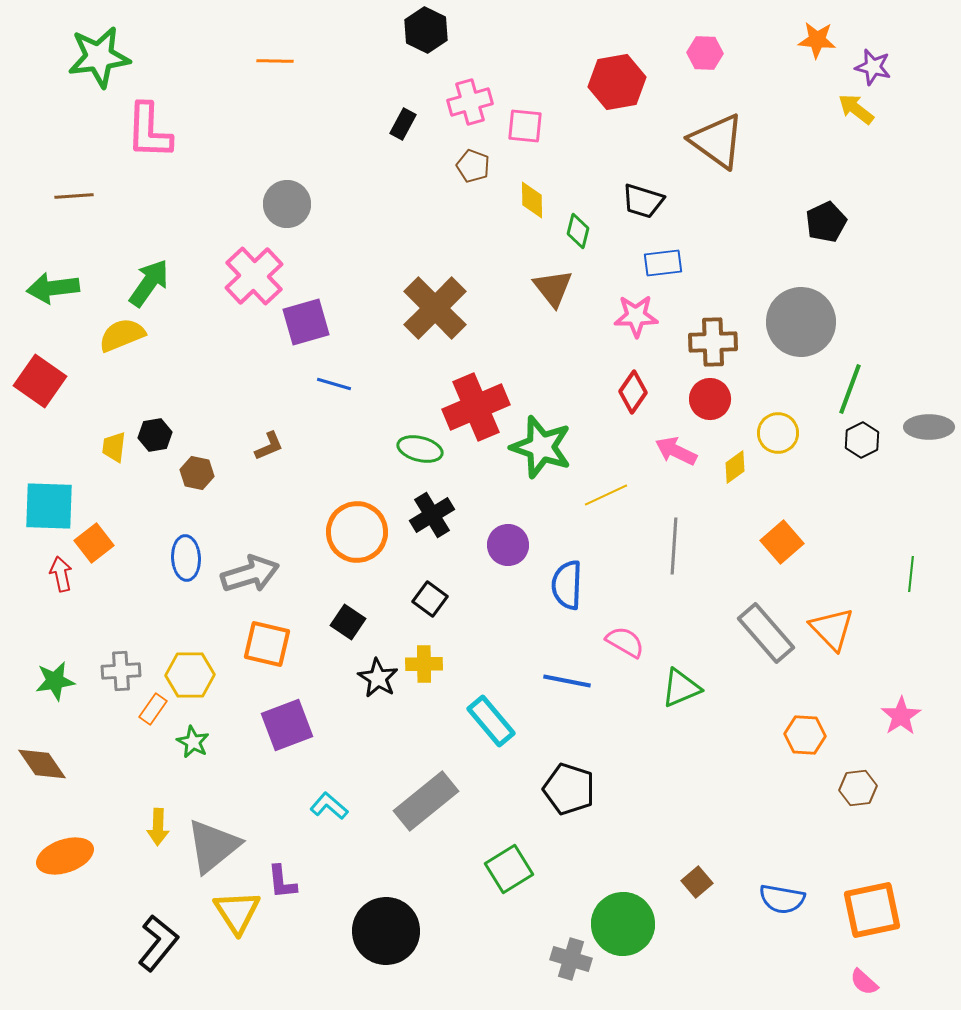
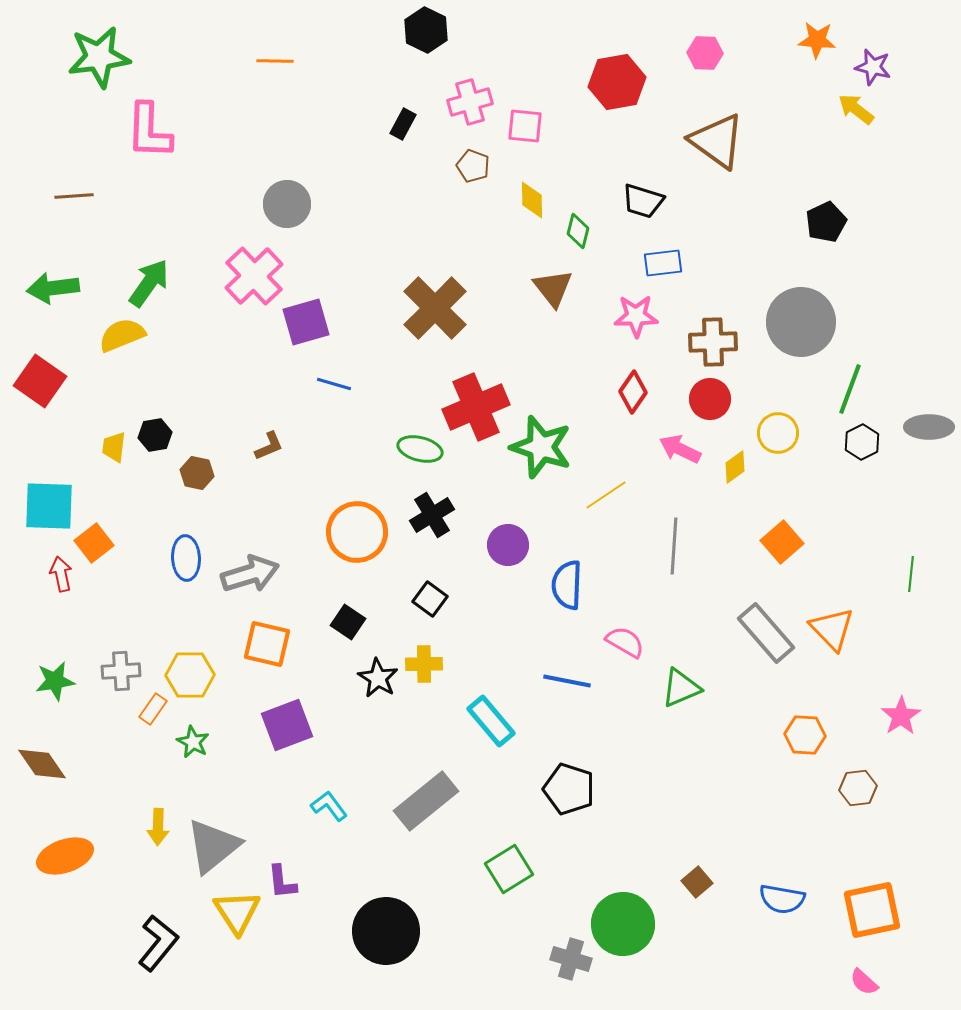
black hexagon at (862, 440): moved 2 px down
pink arrow at (676, 451): moved 4 px right, 2 px up
yellow line at (606, 495): rotated 9 degrees counterclockwise
cyan L-shape at (329, 806): rotated 12 degrees clockwise
